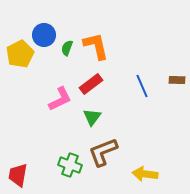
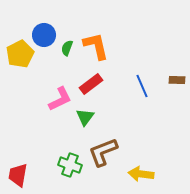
green triangle: moved 7 px left
yellow arrow: moved 4 px left
